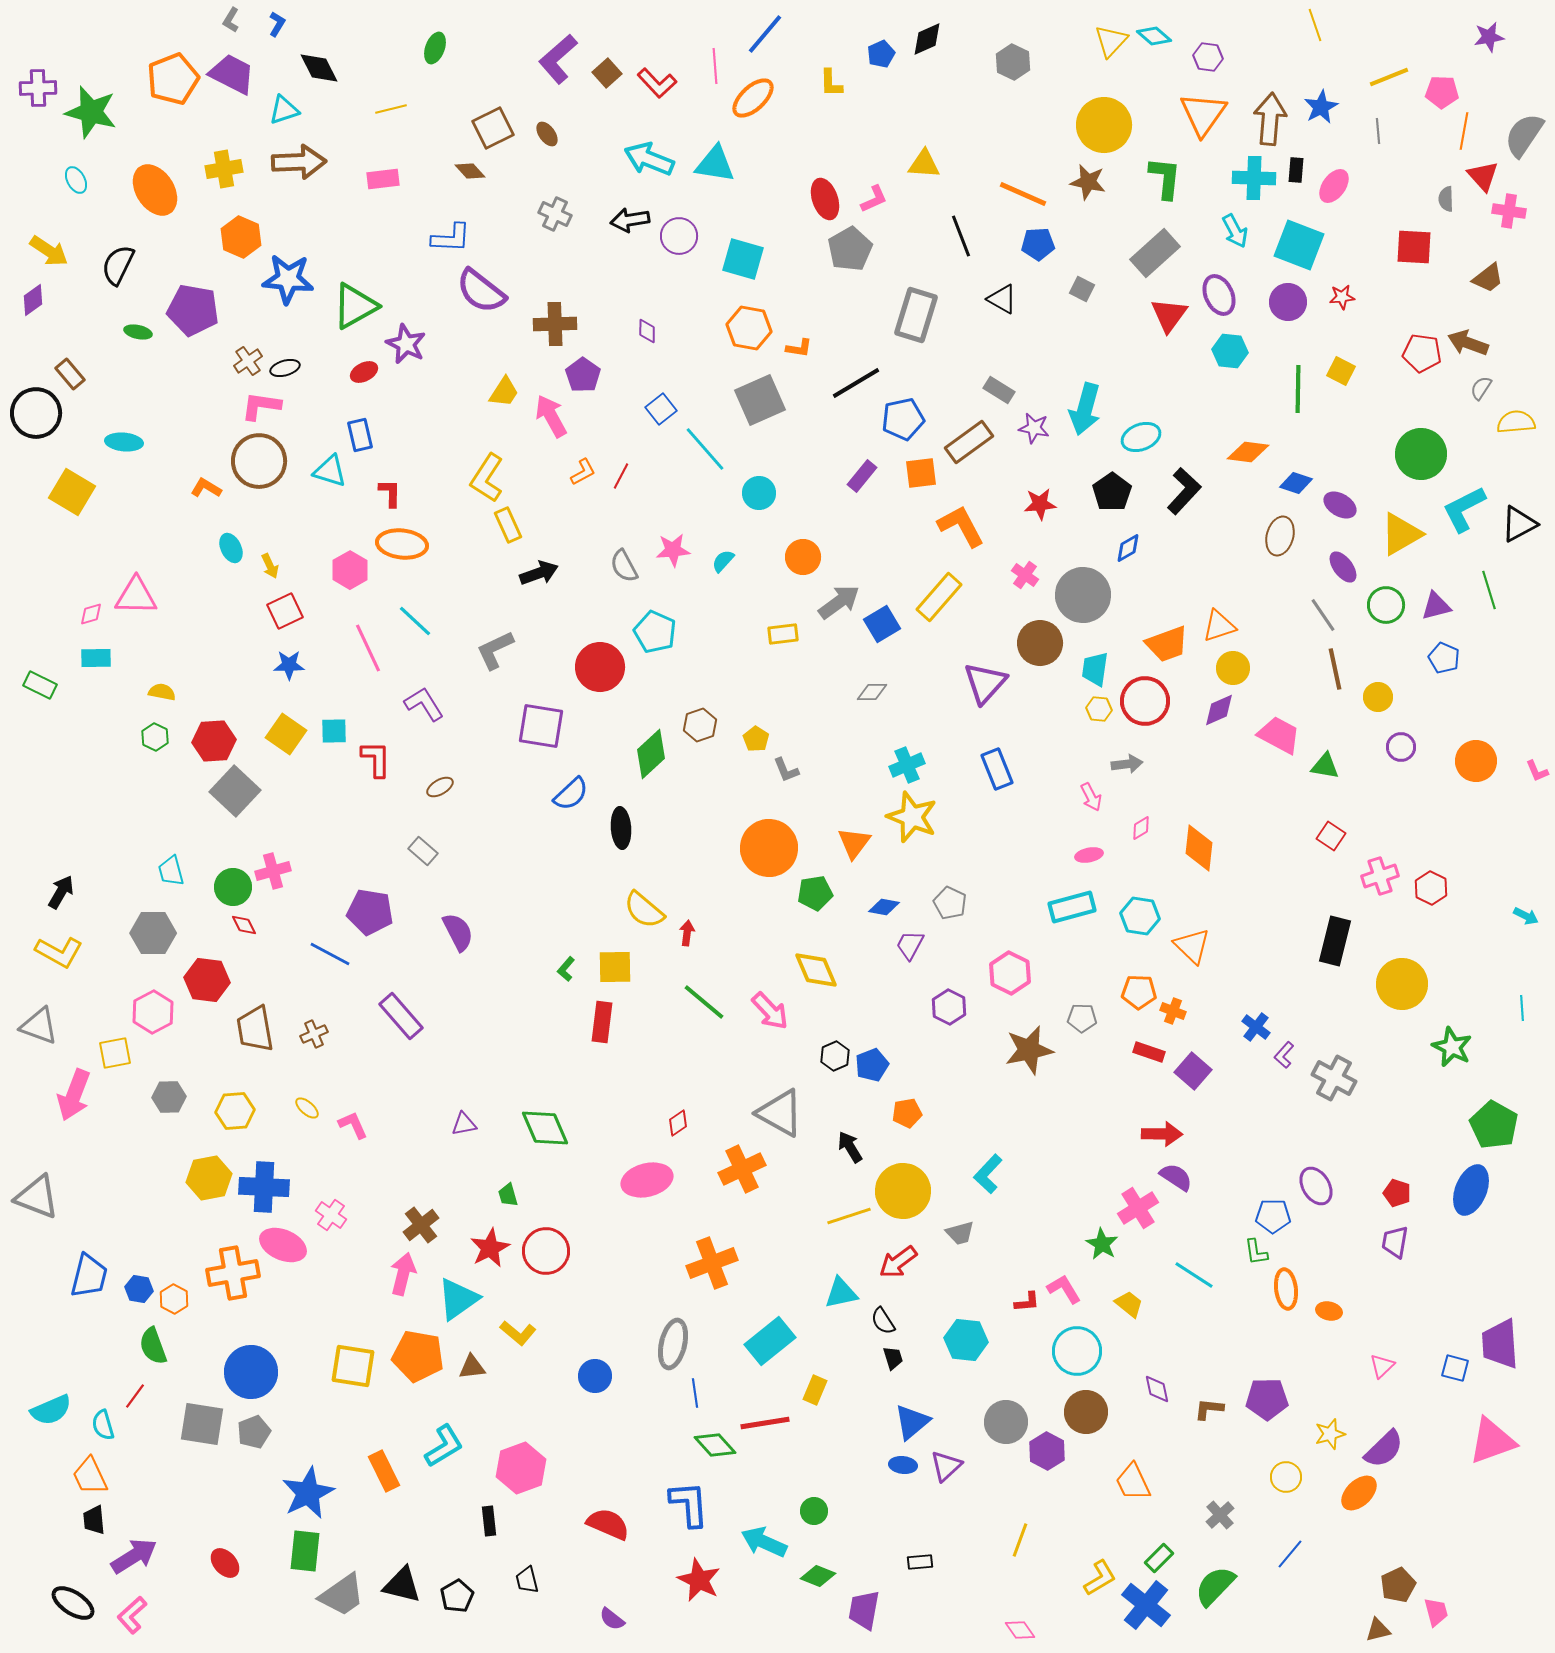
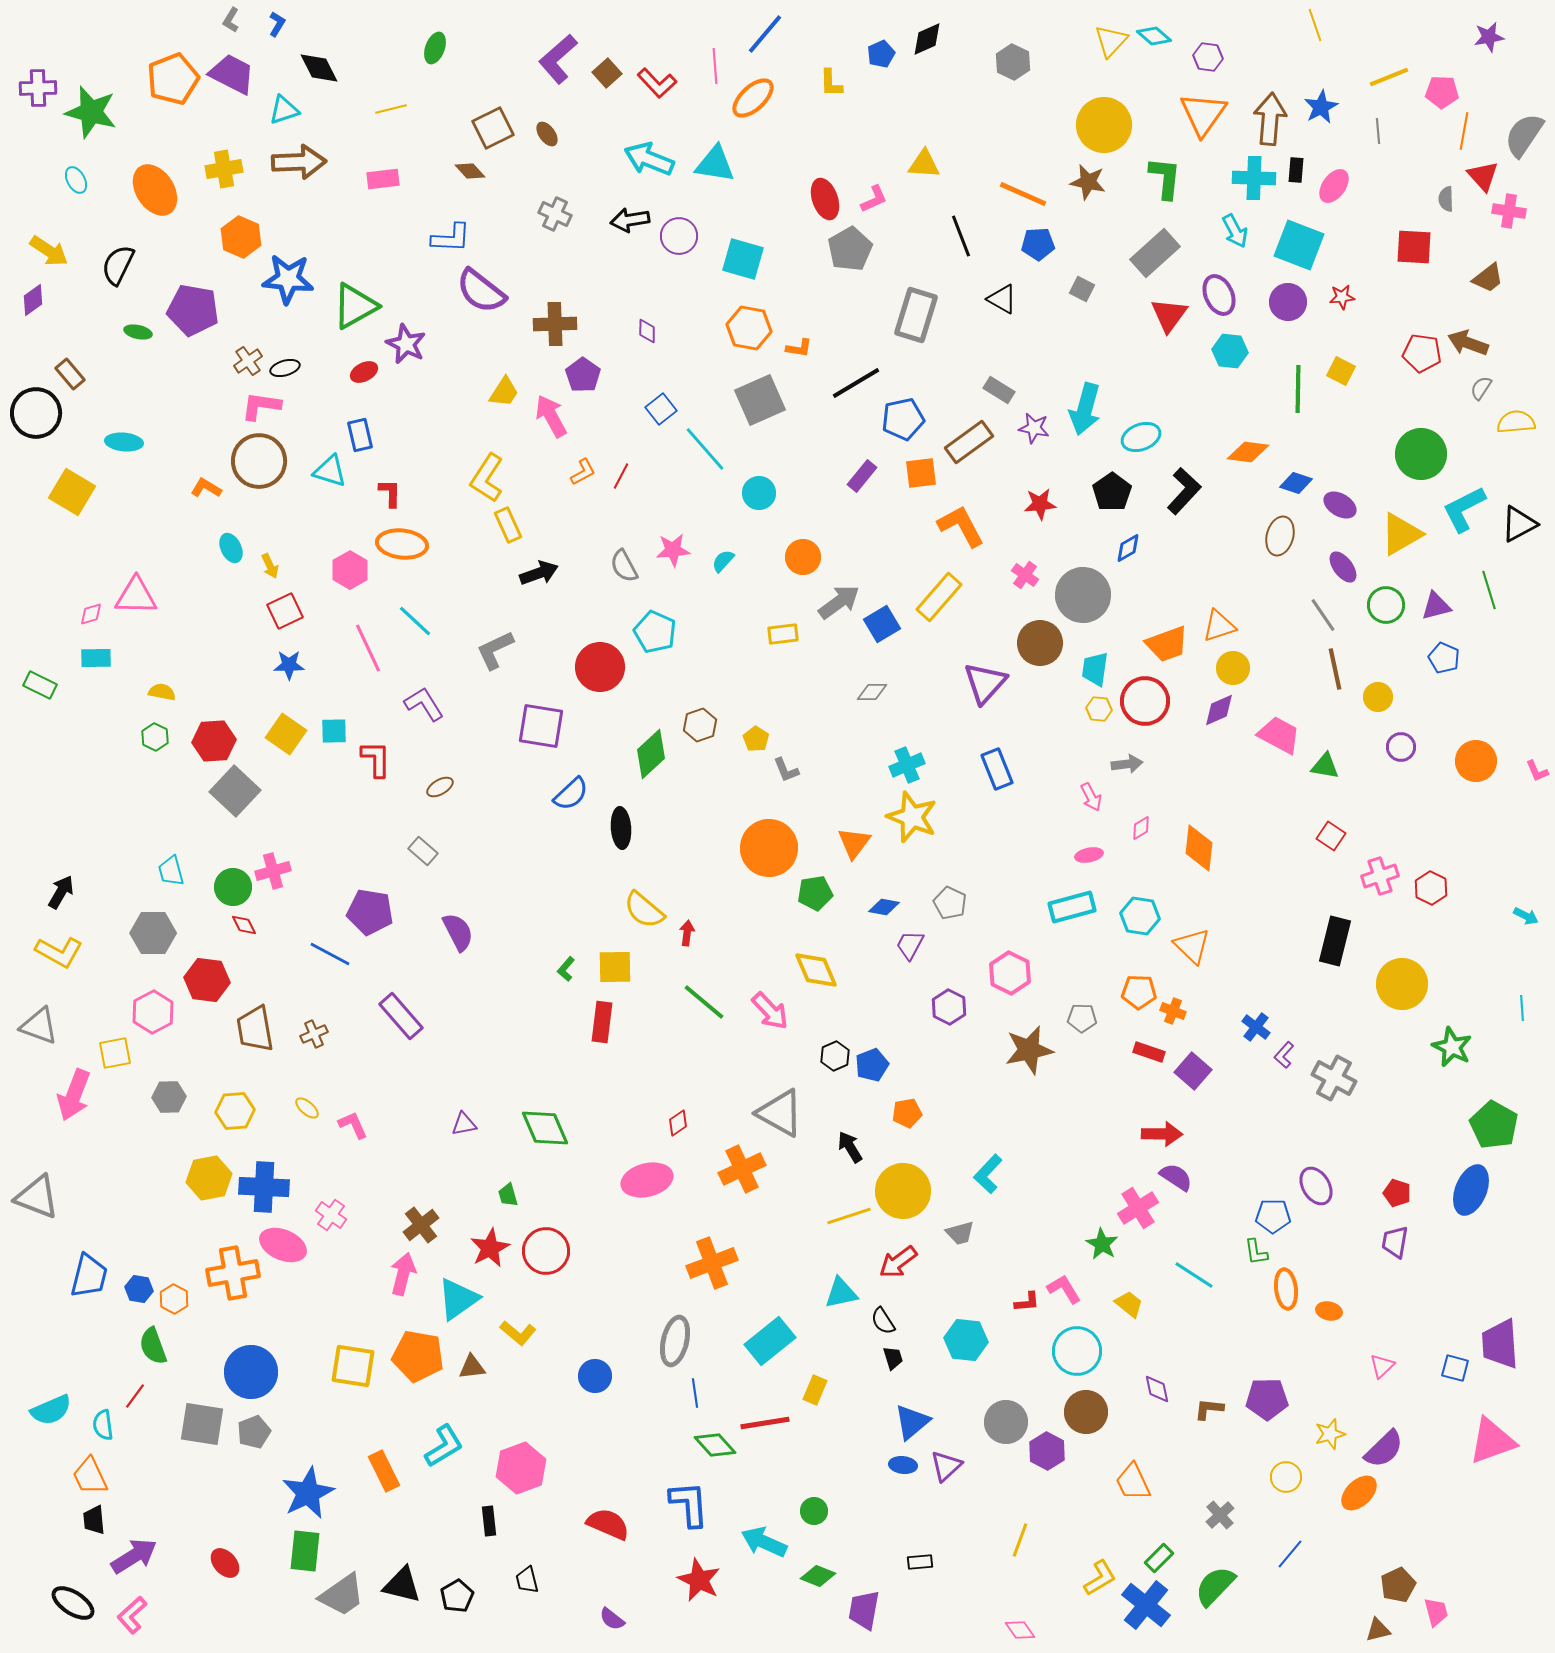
gray ellipse at (673, 1344): moved 2 px right, 3 px up
cyan semicircle at (103, 1425): rotated 8 degrees clockwise
